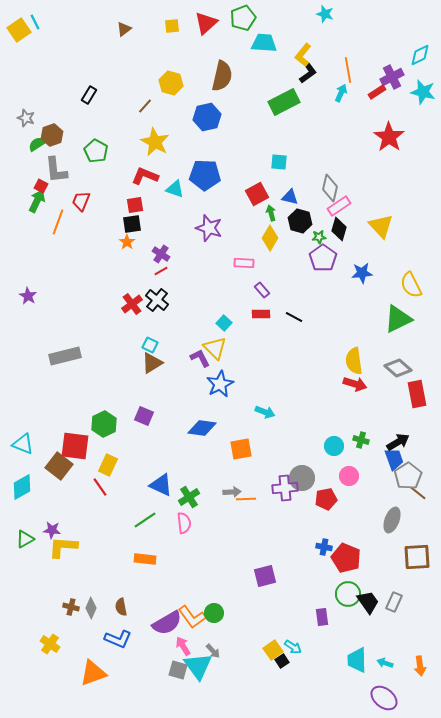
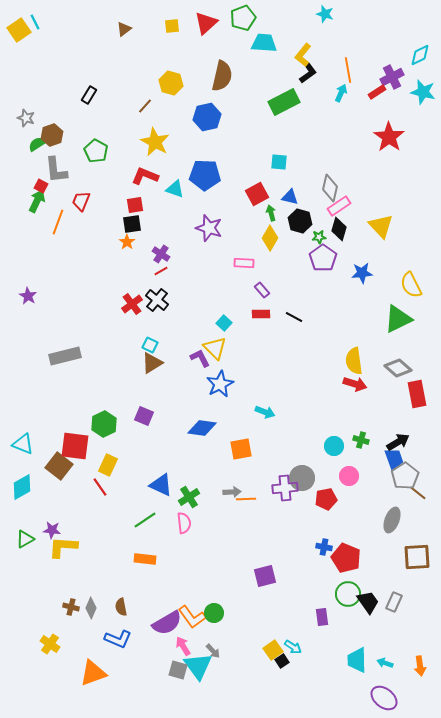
gray pentagon at (408, 476): moved 3 px left
